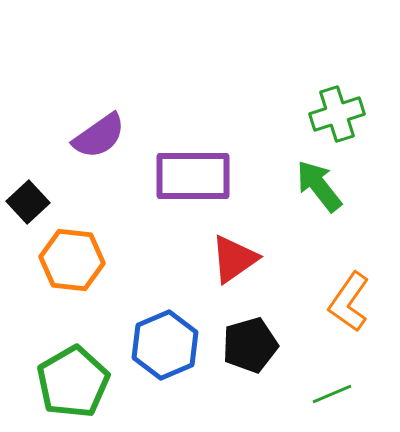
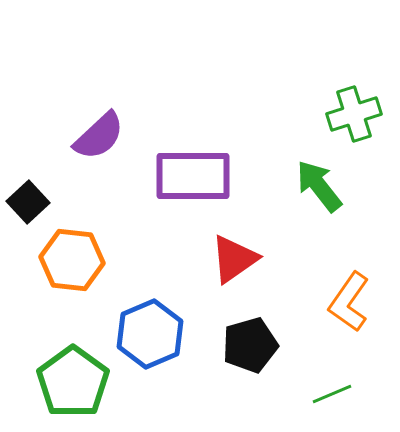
green cross: moved 17 px right
purple semicircle: rotated 8 degrees counterclockwise
blue hexagon: moved 15 px left, 11 px up
green pentagon: rotated 6 degrees counterclockwise
